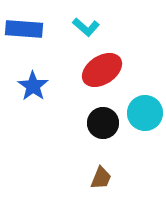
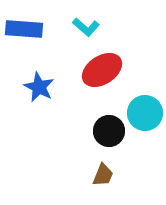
blue star: moved 6 px right, 1 px down; rotated 8 degrees counterclockwise
black circle: moved 6 px right, 8 px down
brown trapezoid: moved 2 px right, 3 px up
